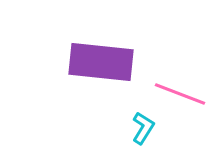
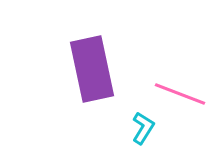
purple rectangle: moved 9 px left, 7 px down; rotated 72 degrees clockwise
